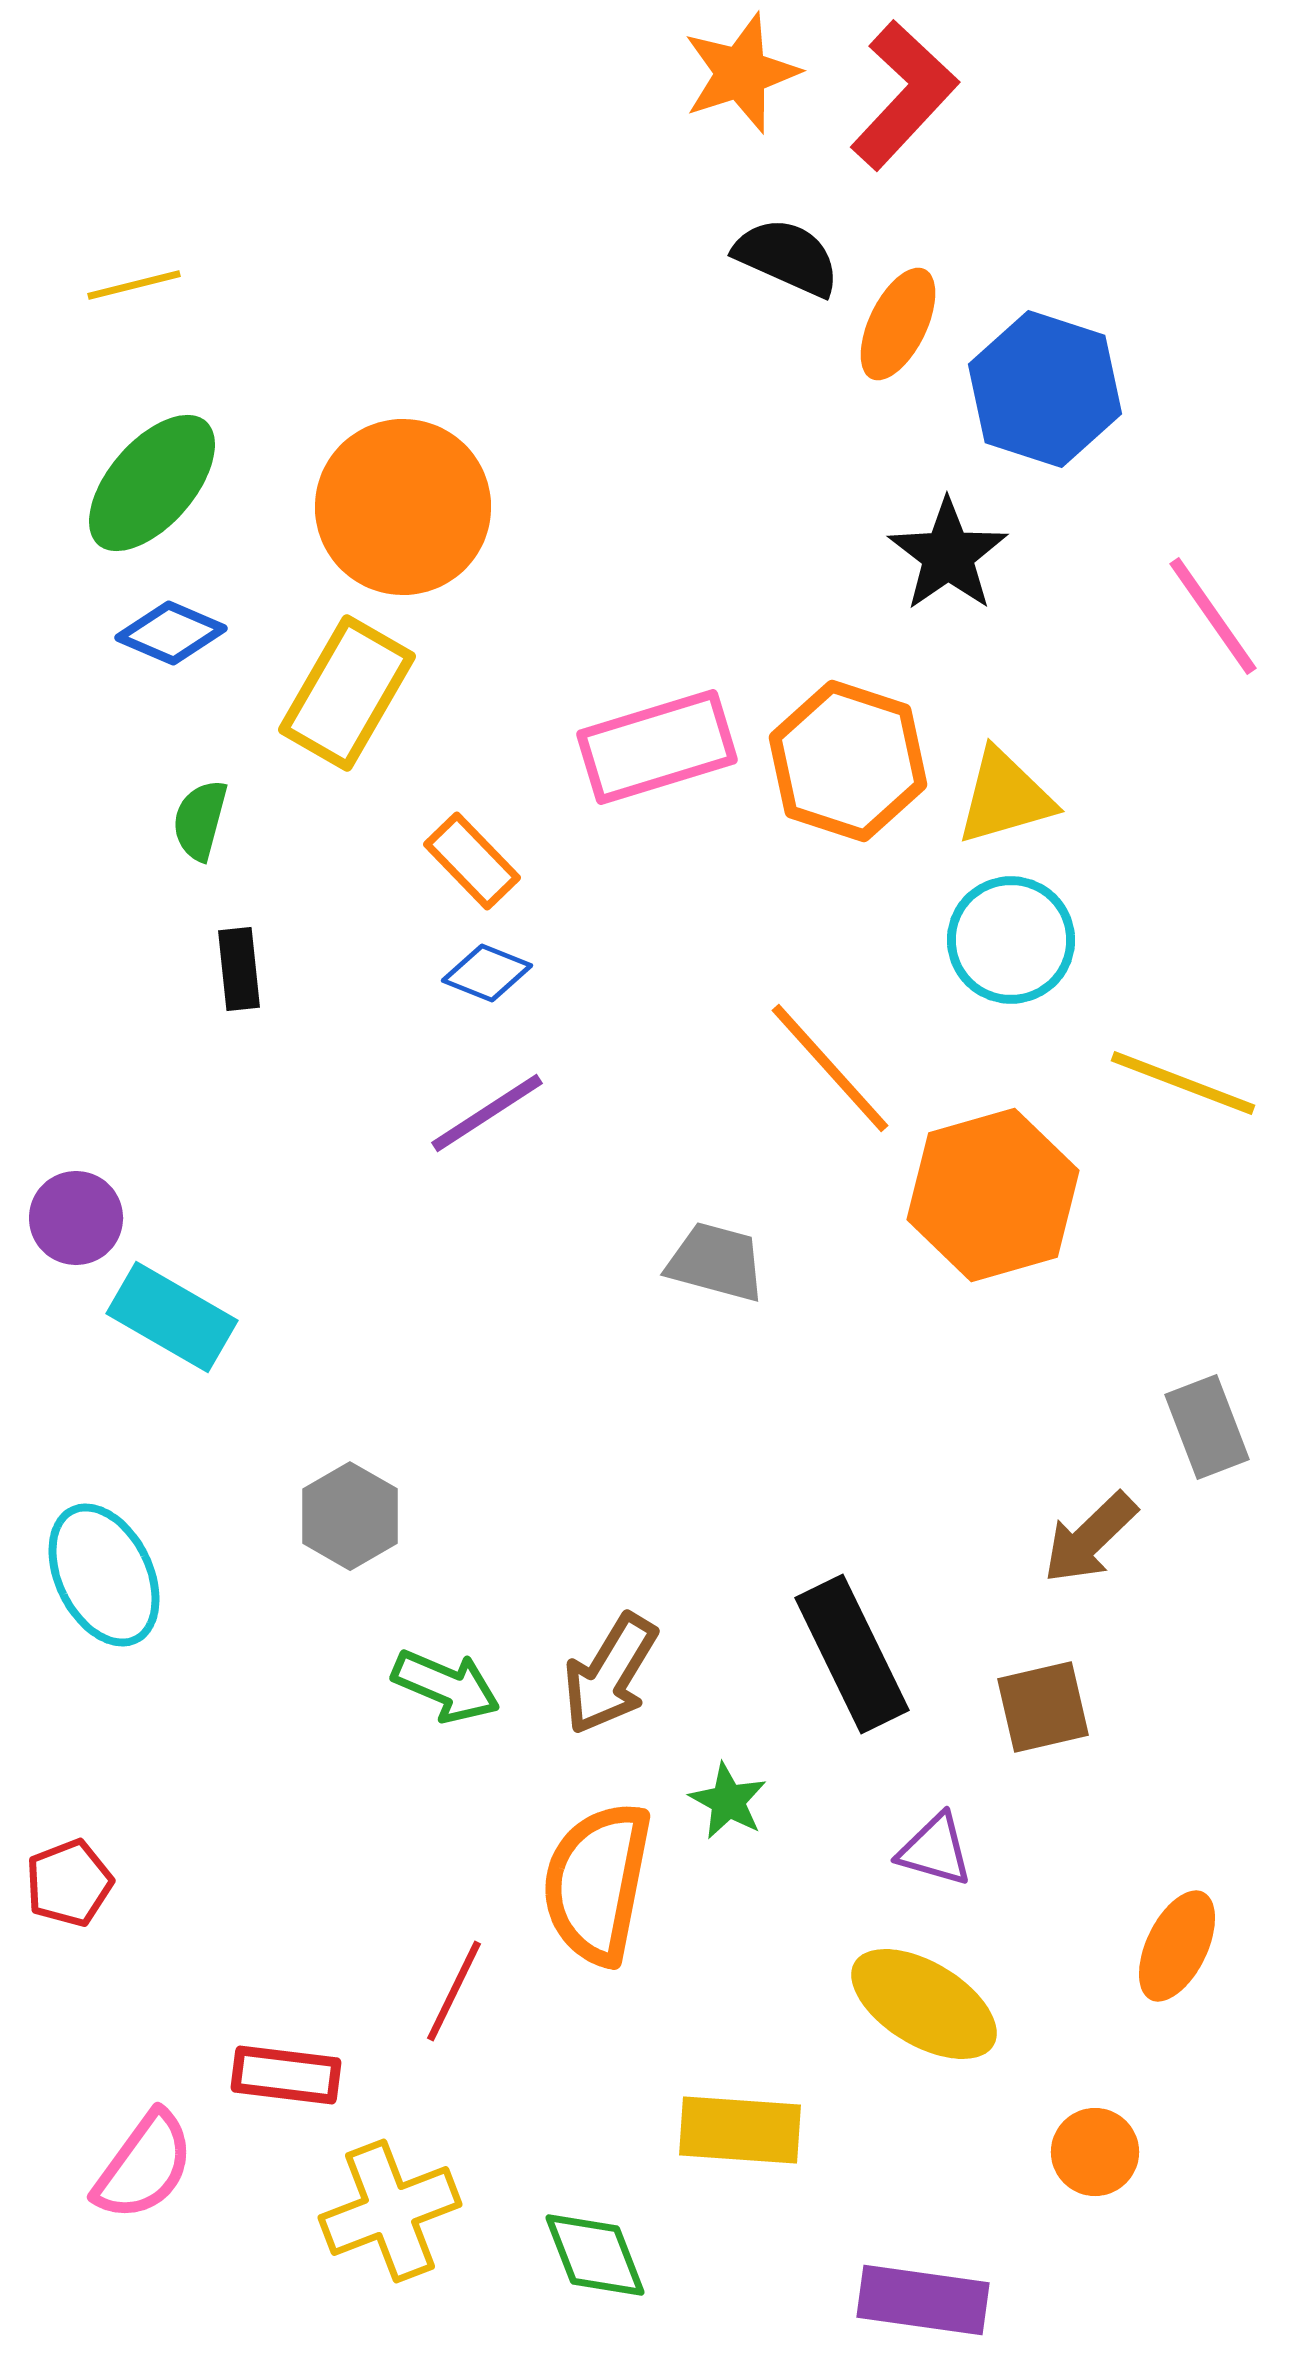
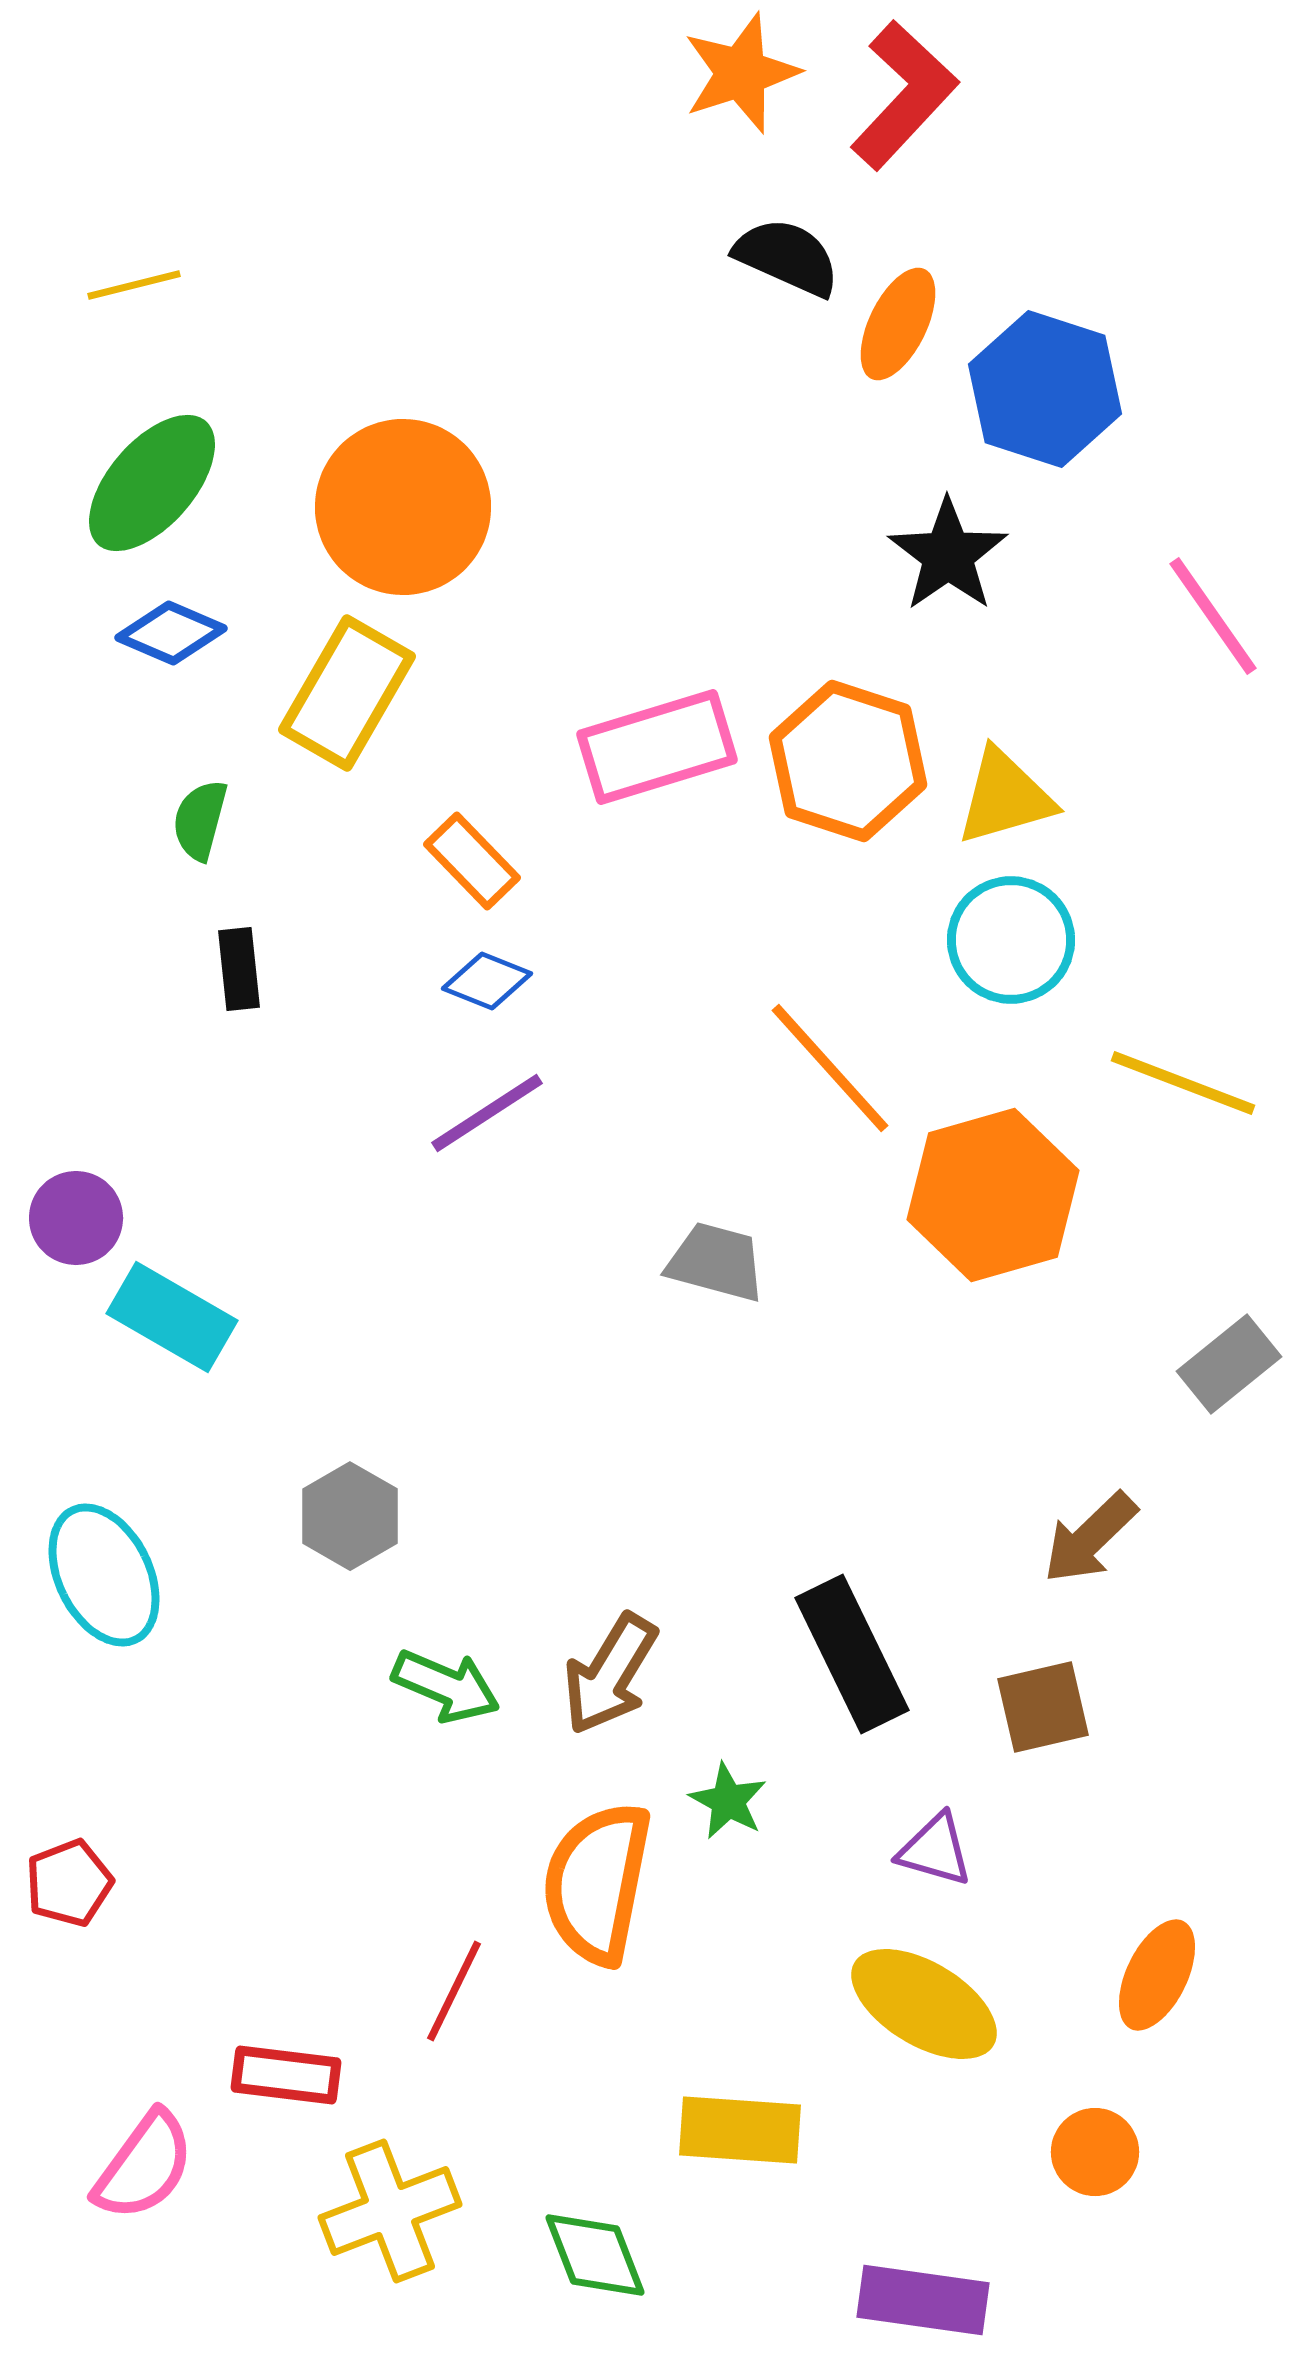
blue diamond at (487, 973): moved 8 px down
gray rectangle at (1207, 1427): moved 22 px right, 63 px up; rotated 72 degrees clockwise
orange ellipse at (1177, 1946): moved 20 px left, 29 px down
